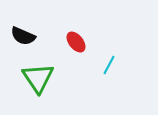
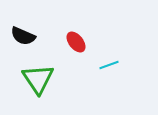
cyan line: rotated 42 degrees clockwise
green triangle: moved 1 px down
